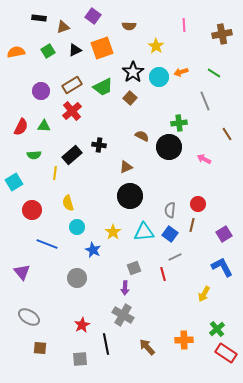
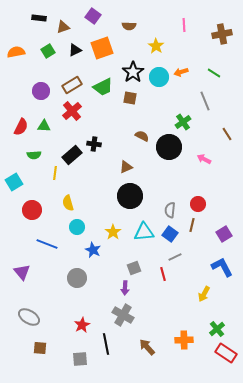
brown square at (130, 98): rotated 32 degrees counterclockwise
green cross at (179, 123): moved 4 px right, 1 px up; rotated 28 degrees counterclockwise
black cross at (99, 145): moved 5 px left, 1 px up
